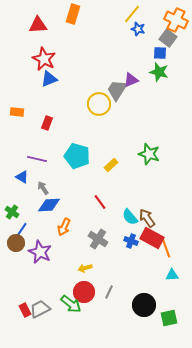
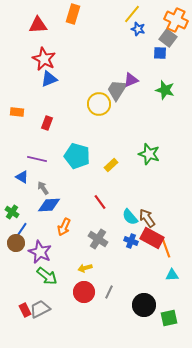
green star at (159, 72): moved 6 px right, 18 px down
green arrow at (71, 304): moved 24 px left, 28 px up
